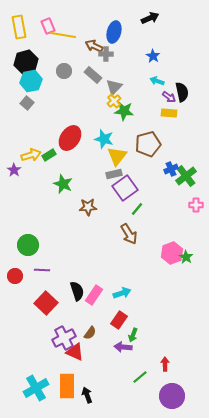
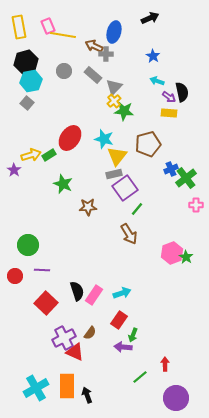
green cross at (186, 176): moved 2 px down
purple circle at (172, 396): moved 4 px right, 2 px down
